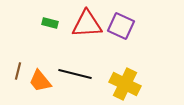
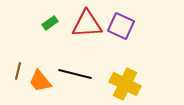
green rectangle: rotated 49 degrees counterclockwise
